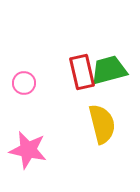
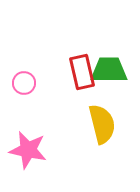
green trapezoid: rotated 15 degrees clockwise
